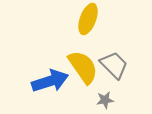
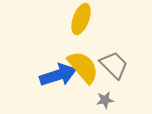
yellow ellipse: moved 7 px left
yellow semicircle: rotated 6 degrees counterclockwise
blue arrow: moved 8 px right, 6 px up
